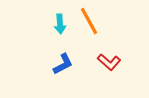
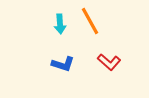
orange line: moved 1 px right
blue L-shape: rotated 45 degrees clockwise
